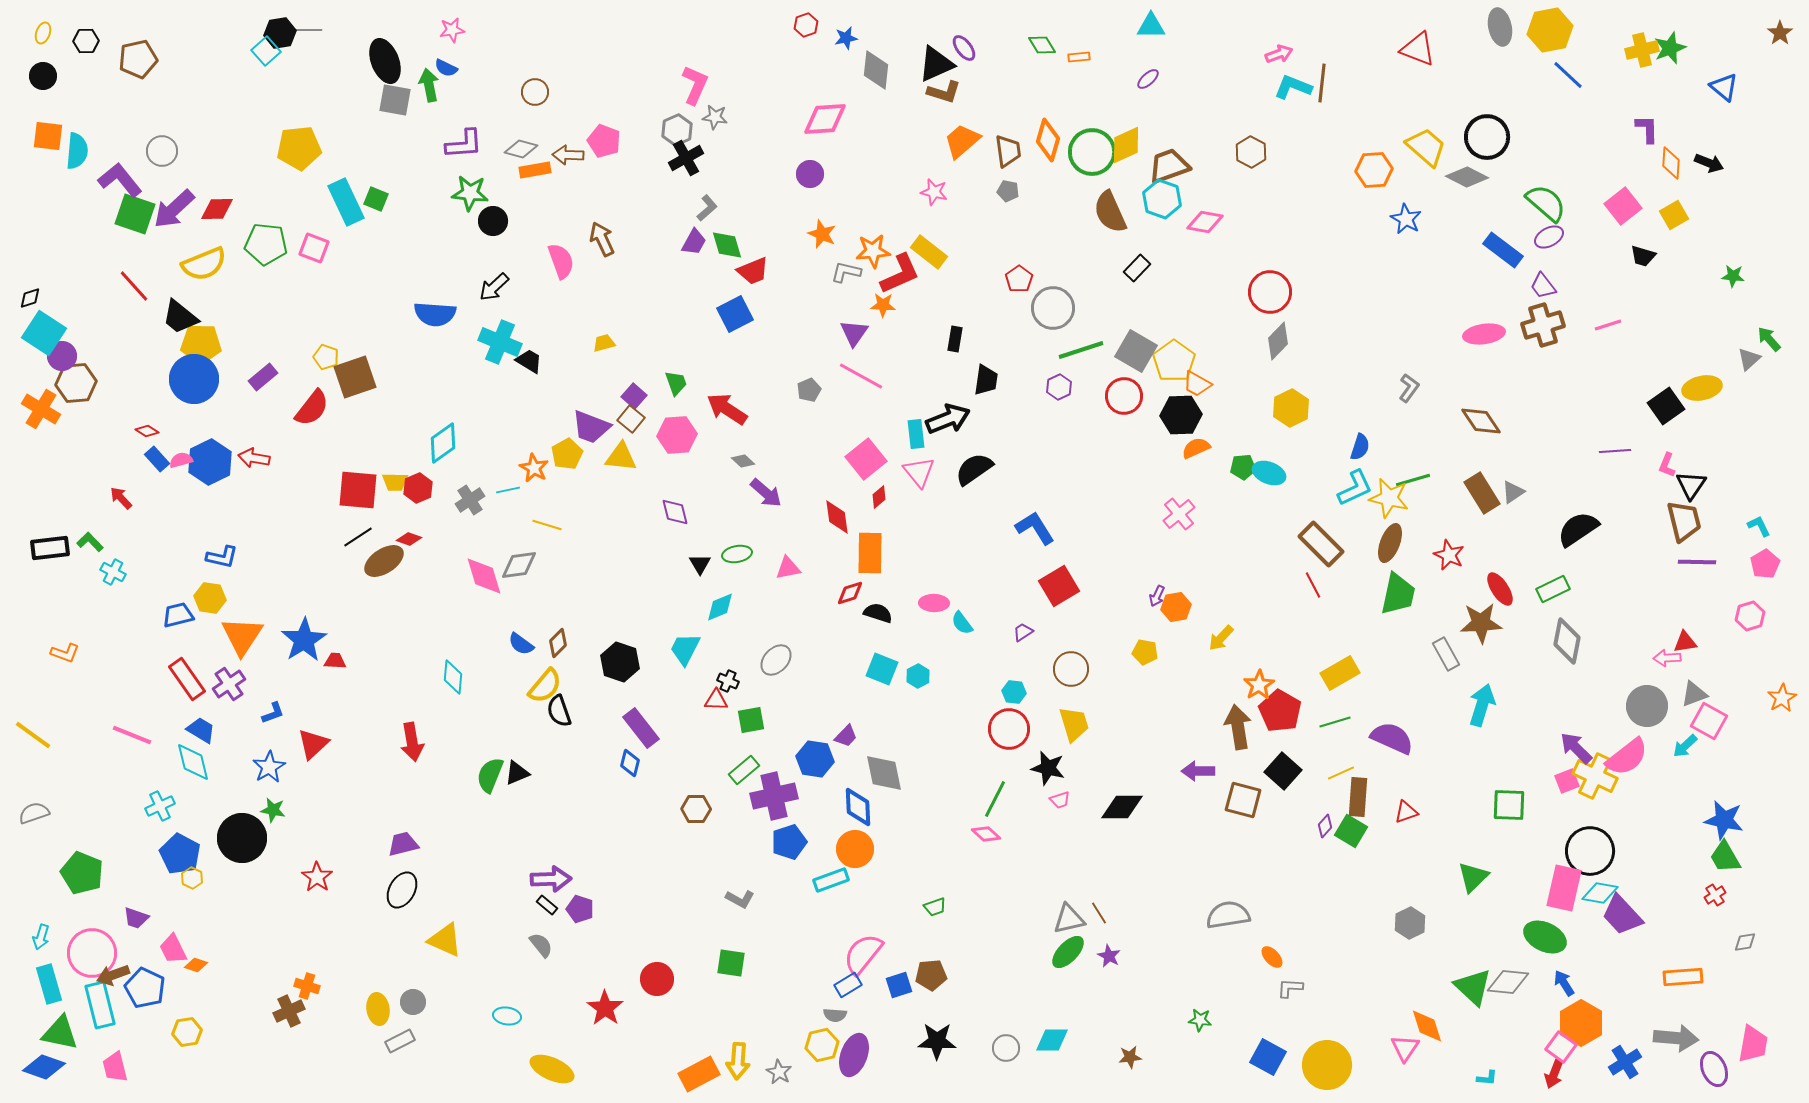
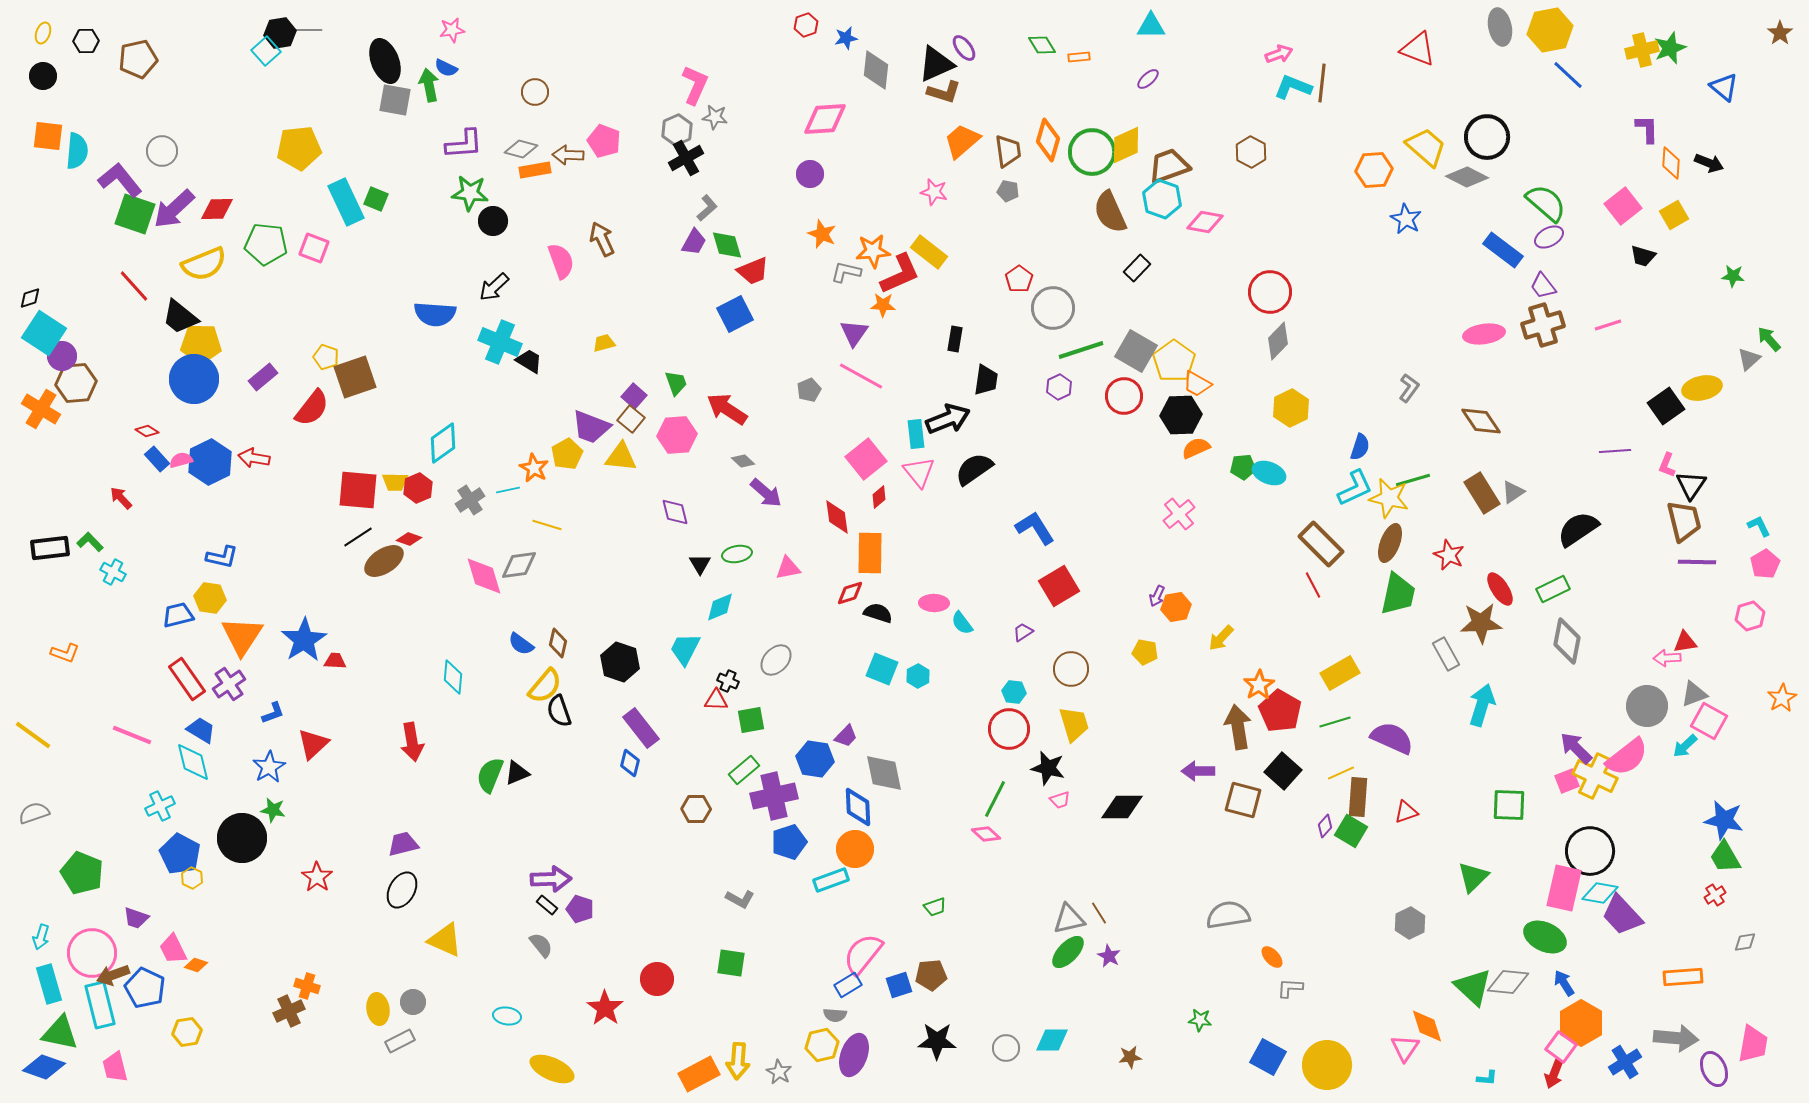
brown diamond at (558, 643): rotated 32 degrees counterclockwise
